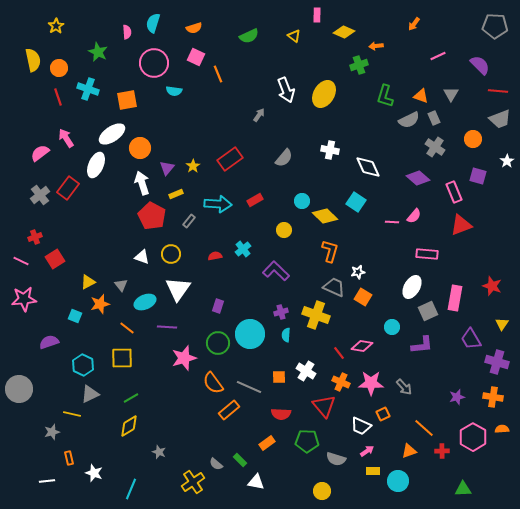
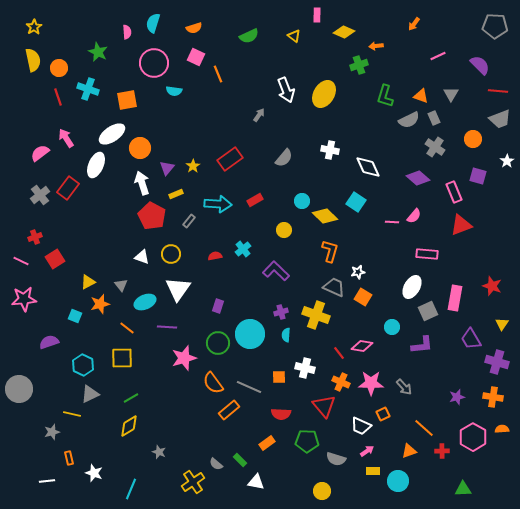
yellow star at (56, 26): moved 22 px left, 1 px down
white cross at (306, 371): moved 1 px left, 3 px up; rotated 18 degrees counterclockwise
